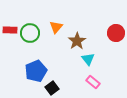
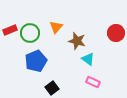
red rectangle: rotated 24 degrees counterclockwise
brown star: rotated 24 degrees counterclockwise
cyan triangle: rotated 16 degrees counterclockwise
blue pentagon: moved 10 px up
pink rectangle: rotated 16 degrees counterclockwise
